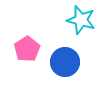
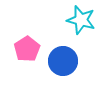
blue circle: moved 2 px left, 1 px up
